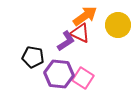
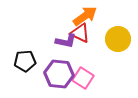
yellow circle: moved 14 px down
purple L-shape: rotated 45 degrees clockwise
black pentagon: moved 8 px left, 4 px down; rotated 15 degrees counterclockwise
